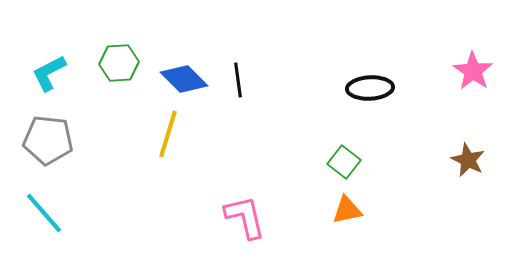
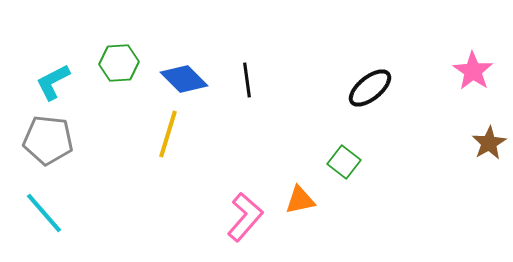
cyan L-shape: moved 4 px right, 9 px down
black line: moved 9 px right
black ellipse: rotated 36 degrees counterclockwise
brown star: moved 21 px right, 17 px up; rotated 16 degrees clockwise
orange triangle: moved 47 px left, 10 px up
pink L-shape: rotated 54 degrees clockwise
